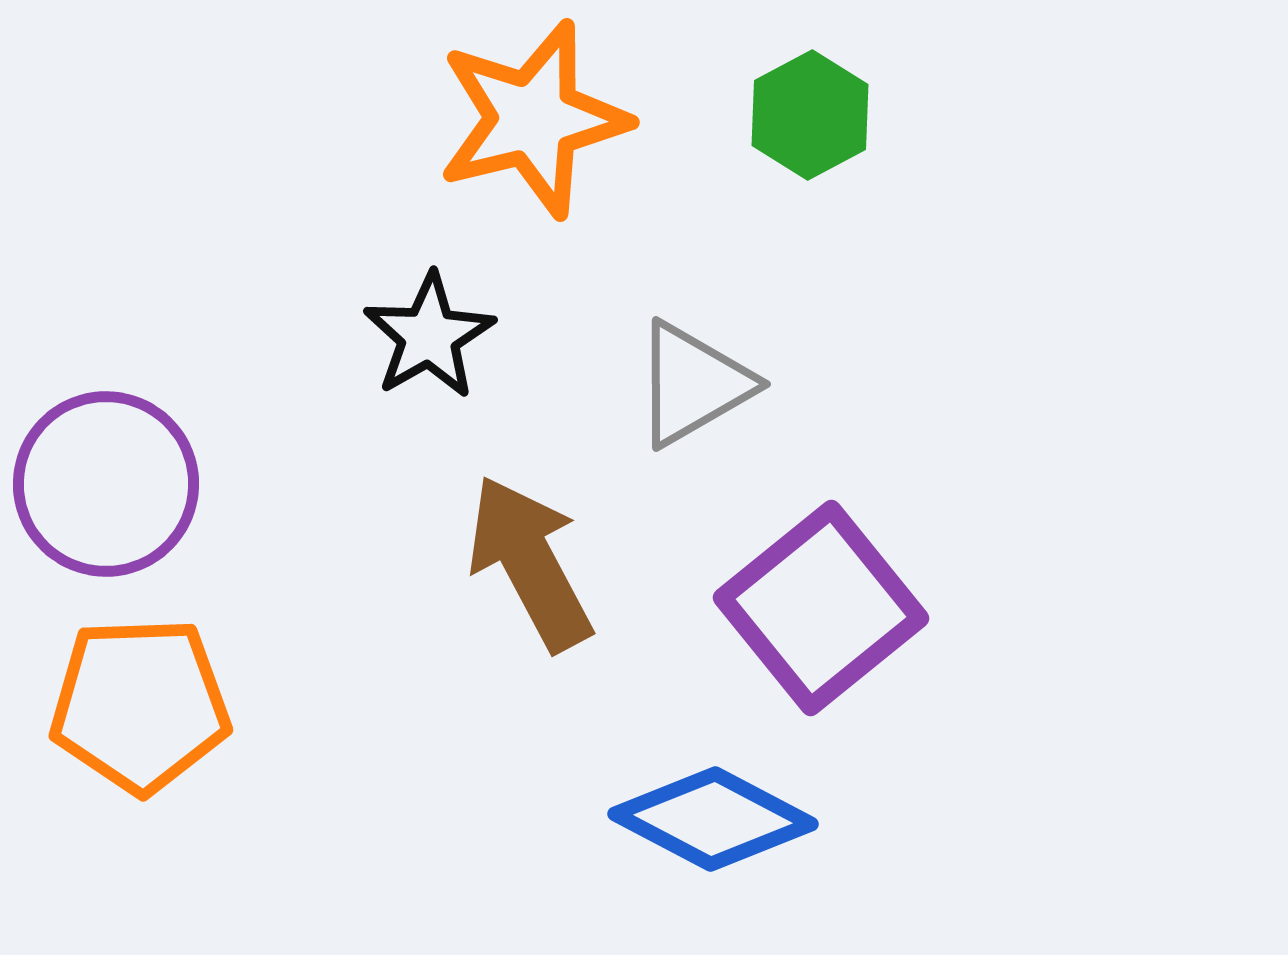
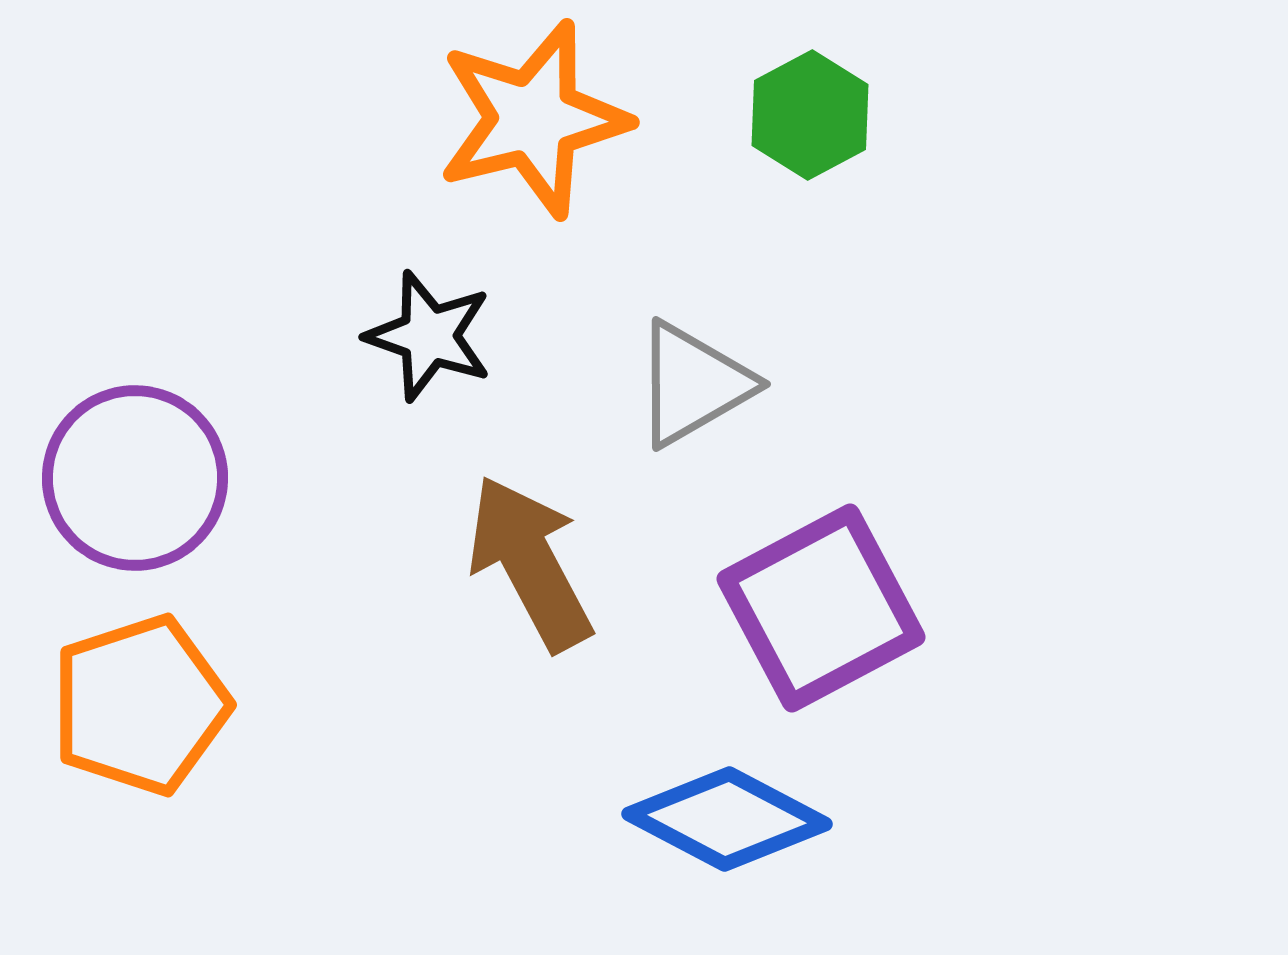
black star: rotated 23 degrees counterclockwise
purple circle: moved 29 px right, 6 px up
purple square: rotated 11 degrees clockwise
orange pentagon: rotated 16 degrees counterclockwise
blue diamond: moved 14 px right
